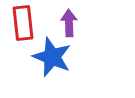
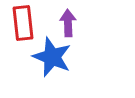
purple arrow: moved 1 px left
